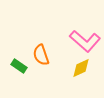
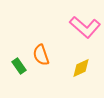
pink L-shape: moved 14 px up
green rectangle: rotated 21 degrees clockwise
